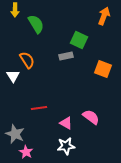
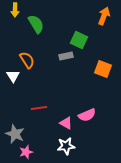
pink semicircle: moved 4 px left, 2 px up; rotated 120 degrees clockwise
pink star: rotated 24 degrees clockwise
